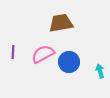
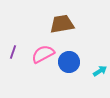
brown trapezoid: moved 1 px right, 1 px down
purple line: rotated 16 degrees clockwise
cyan arrow: rotated 72 degrees clockwise
